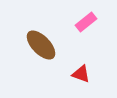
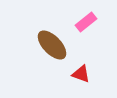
brown ellipse: moved 11 px right
